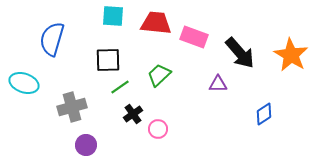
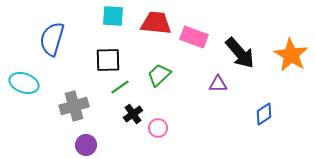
gray cross: moved 2 px right, 1 px up
pink circle: moved 1 px up
